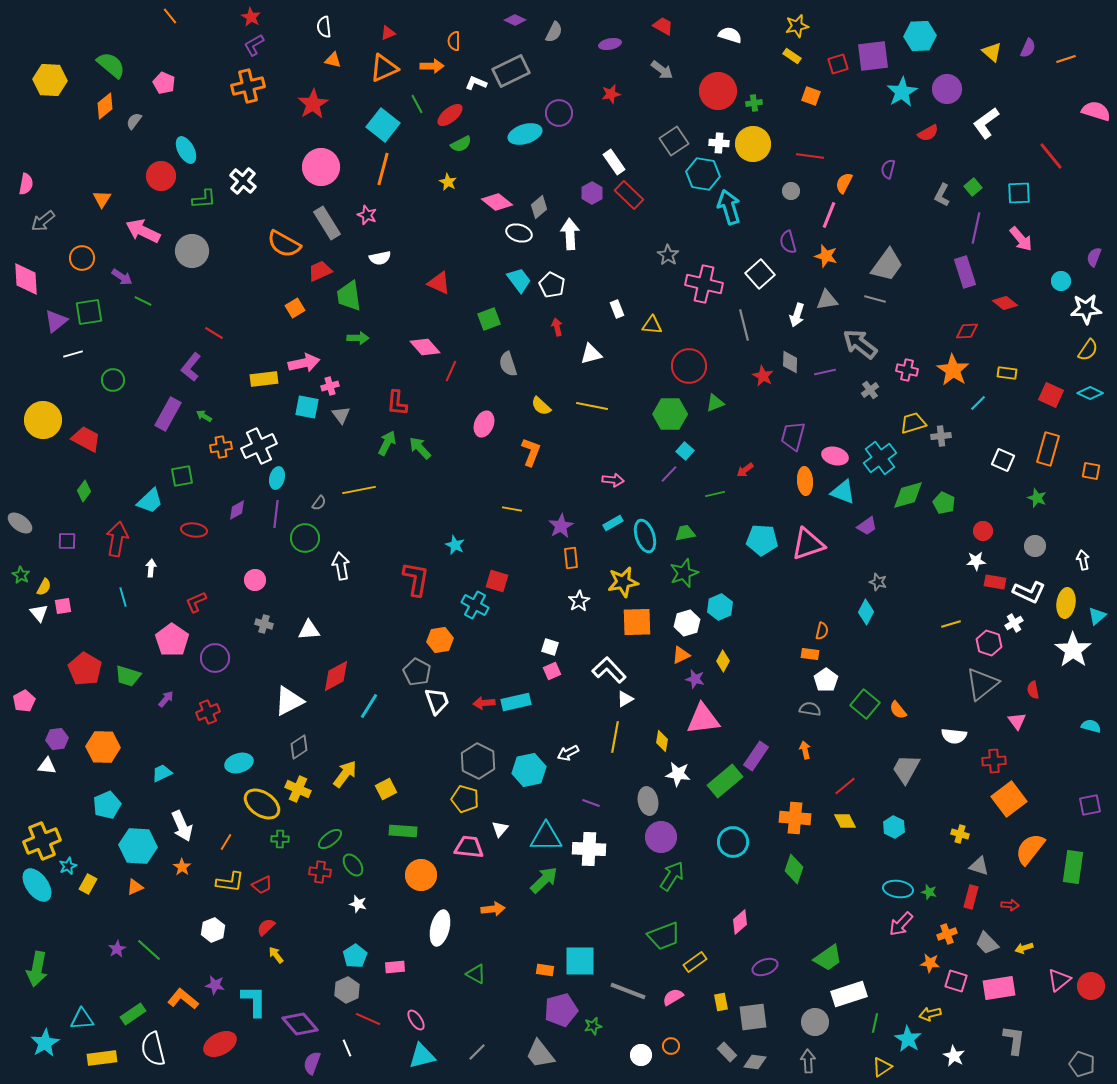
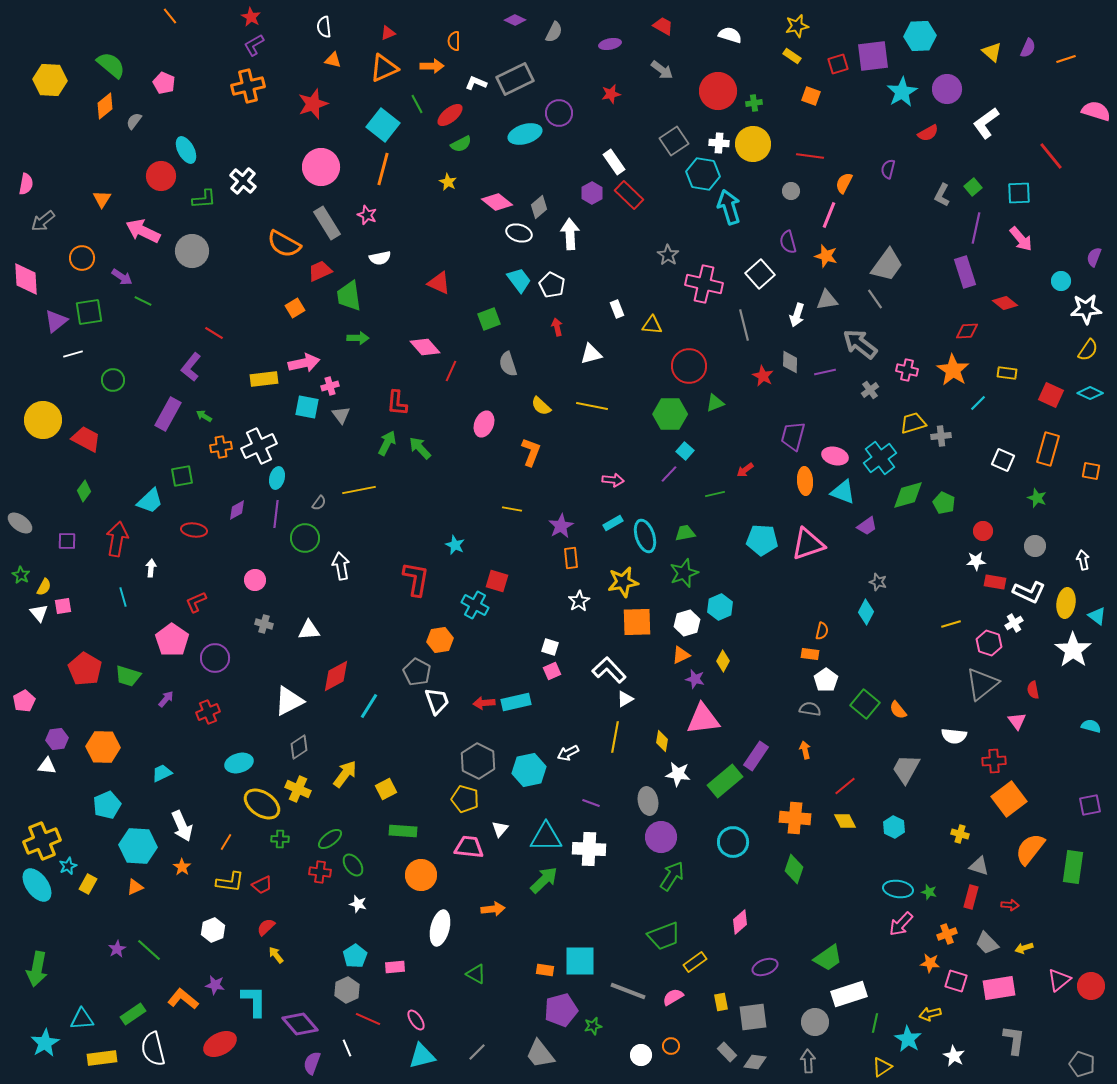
gray rectangle at (511, 71): moved 4 px right, 8 px down
red star at (313, 104): rotated 12 degrees clockwise
gray line at (875, 299): rotated 40 degrees clockwise
cyan triangle at (1097, 616): rotated 42 degrees counterclockwise
